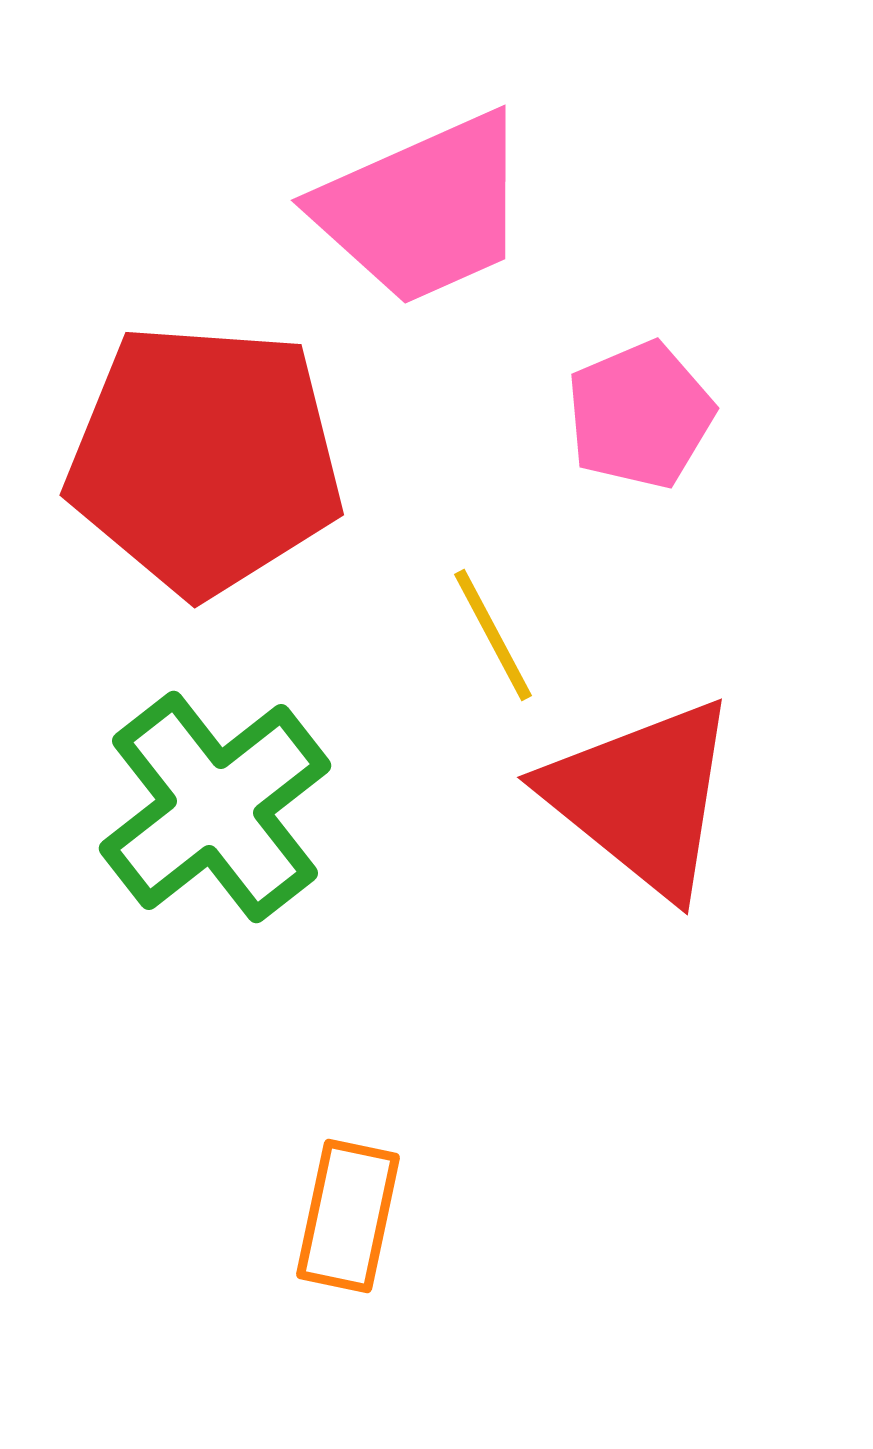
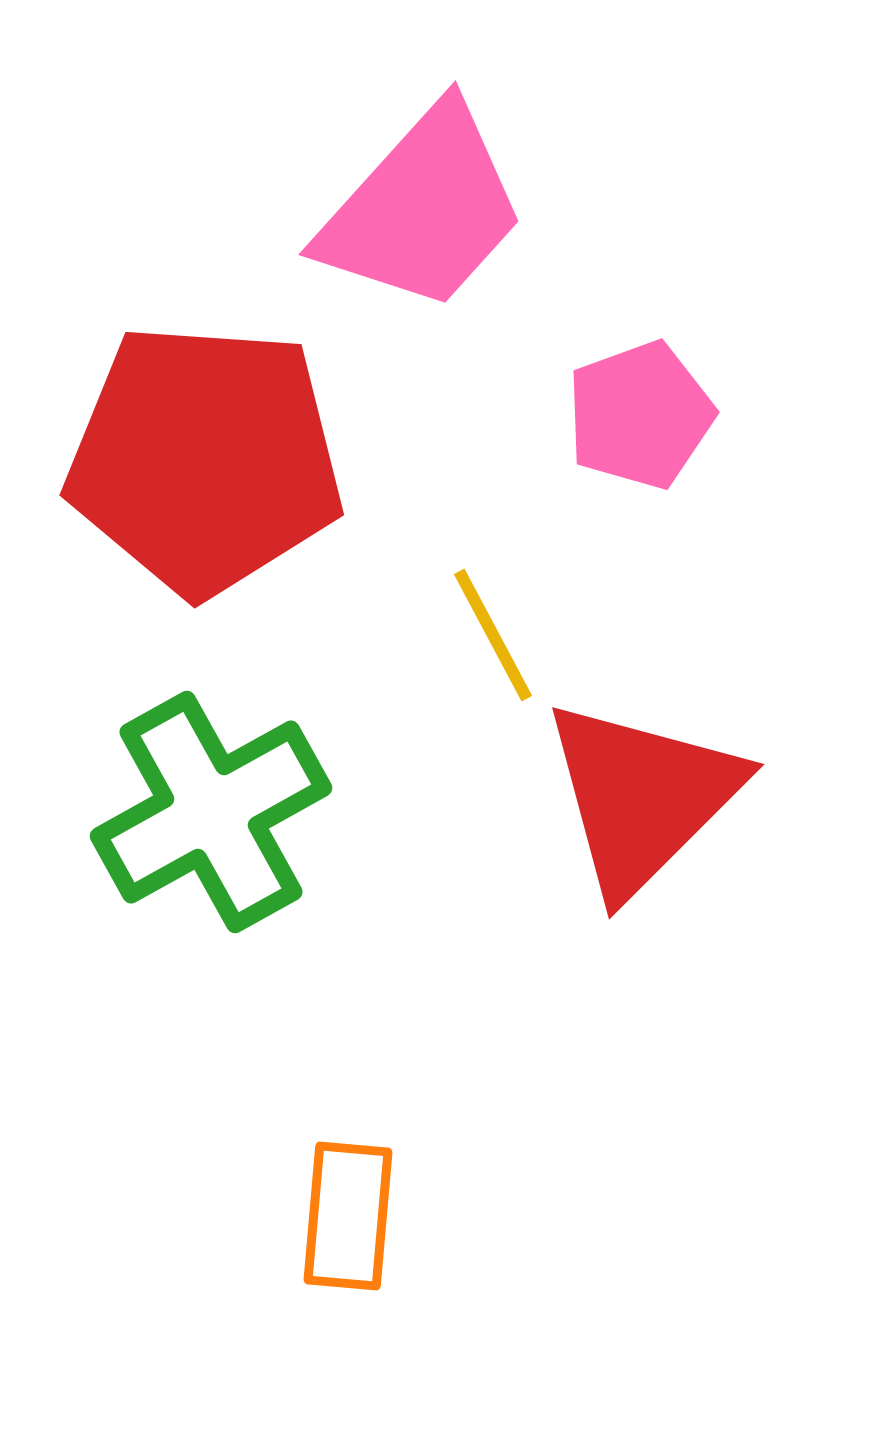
pink trapezoid: rotated 24 degrees counterclockwise
pink pentagon: rotated 3 degrees clockwise
red triangle: rotated 36 degrees clockwise
green cross: moved 4 px left, 5 px down; rotated 9 degrees clockwise
orange rectangle: rotated 7 degrees counterclockwise
